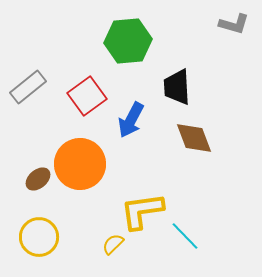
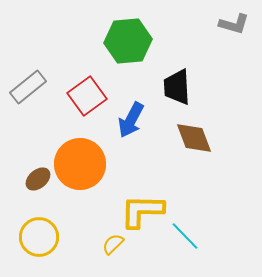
yellow L-shape: rotated 9 degrees clockwise
